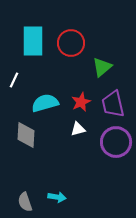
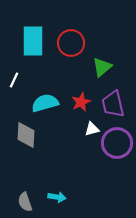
white triangle: moved 14 px right
purple circle: moved 1 px right, 1 px down
